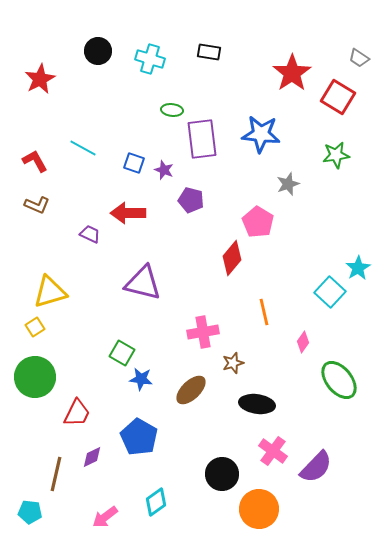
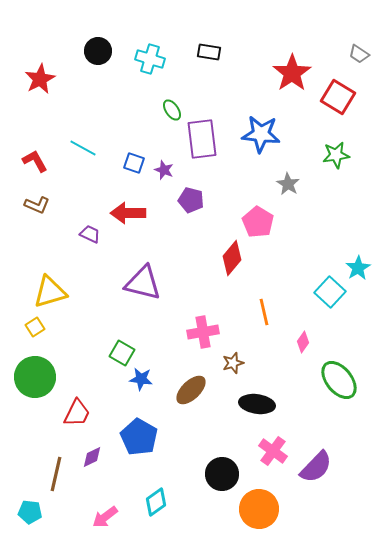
gray trapezoid at (359, 58): moved 4 px up
green ellipse at (172, 110): rotated 50 degrees clockwise
gray star at (288, 184): rotated 20 degrees counterclockwise
